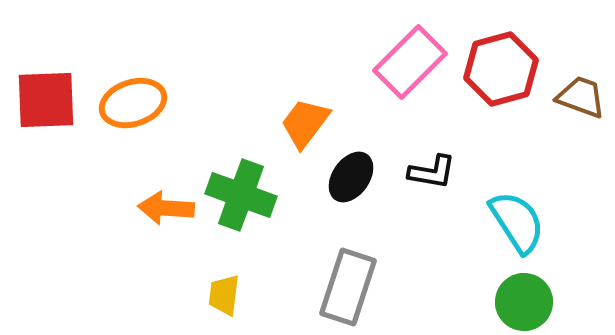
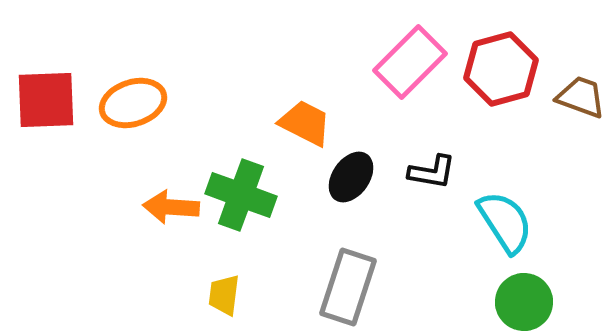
orange trapezoid: rotated 80 degrees clockwise
orange arrow: moved 5 px right, 1 px up
cyan semicircle: moved 12 px left
